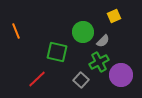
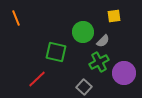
yellow square: rotated 16 degrees clockwise
orange line: moved 13 px up
green square: moved 1 px left
purple circle: moved 3 px right, 2 px up
gray square: moved 3 px right, 7 px down
